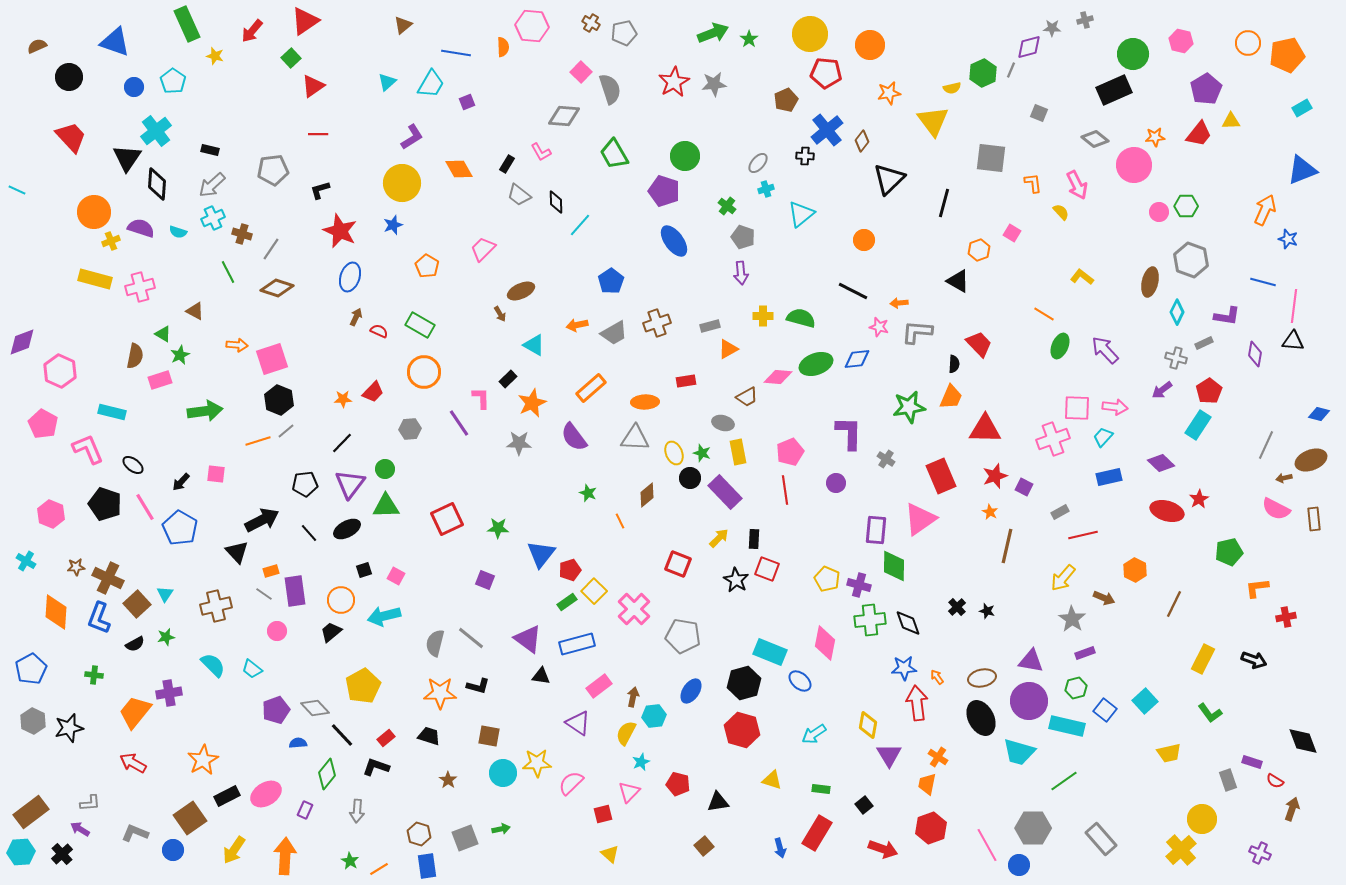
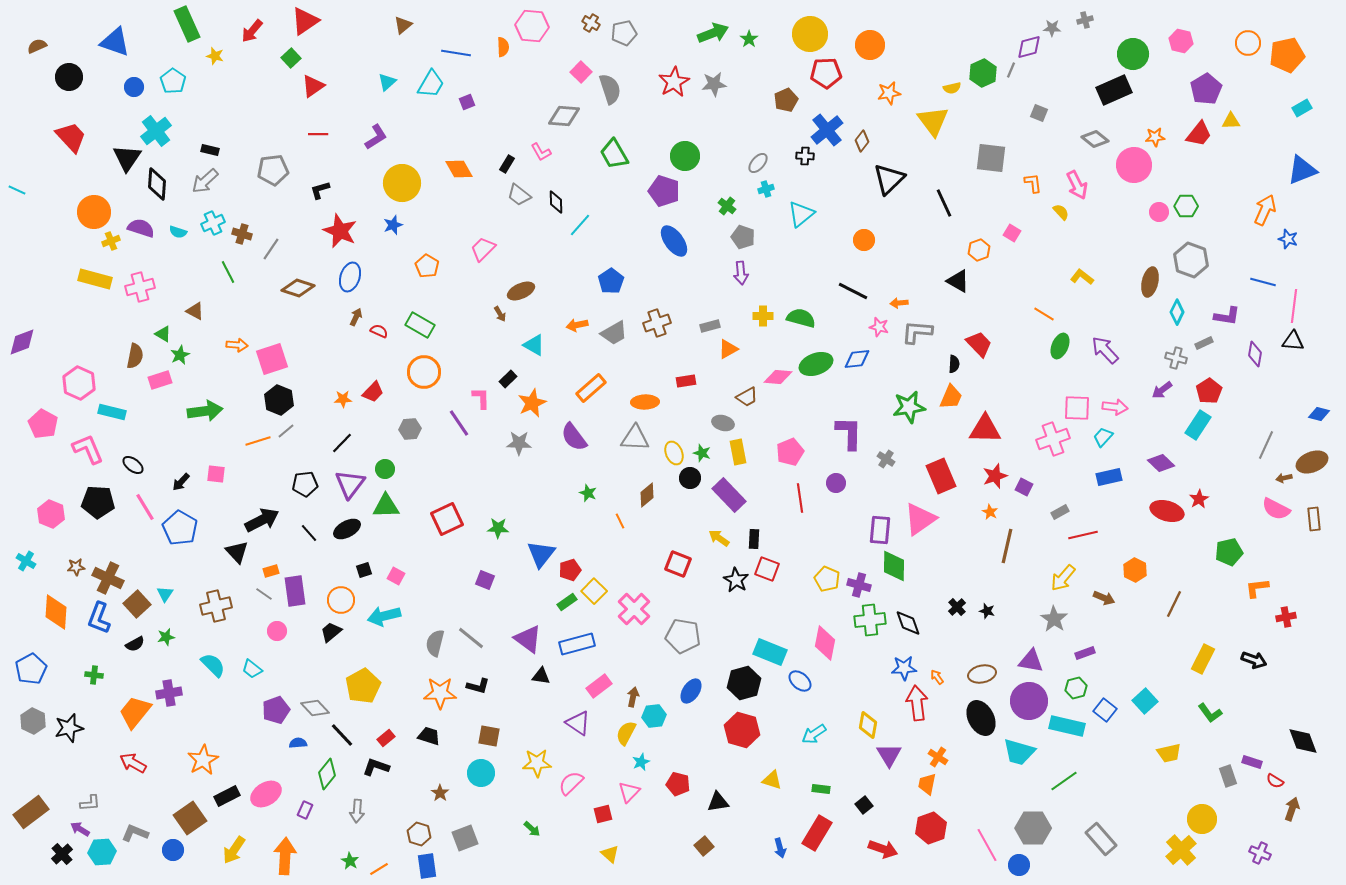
red pentagon at (826, 73): rotated 8 degrees counterclockwise
purple L-shape at (412, 137): moved 36 px left
gray arrow at (212, 185): moved 7 px left, 4 px up
black line at (944, 203): rotated 40 degrees counterclockwise
cyan cross at (213, 218): moved 5 px down
brown diamond at (277, 288): moved 21 px right
pink hexagon at (60, 371): moved 19 px right, 12 px down
brown ellipse at (1311, 460): moved 1 px right, 2 px down
red line at (785, 490): moved 15 px right, 8 px down
purple rectangle at (725, 492): moved 4 px right, 3 px down
black pentagon at (105, 504): moved 7 px left, 2 px up; rotated 16 degrees counterclockwise
purple rectangle at (876, 530): moved 4 px right
yellow arrow at (719, 538): rotated 100 degrees counterclockwise
gray star at (1072, 619): moved 18 px left
brown ellipse at (982, 678): moved 4 px up
cyan circle at (503, 773): moved 22 px left
brown star at (448, 780): moved 8 px left, 13 px down
gray rectangle at (1228, 780): moved 4 px up
green arrow at (501, 829): moved 31 px right; rotated 54 degrees clockwise
cyan hexagon at (21, 852): moved 81 px right
